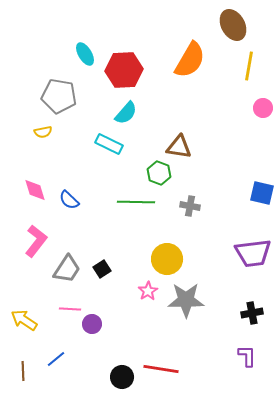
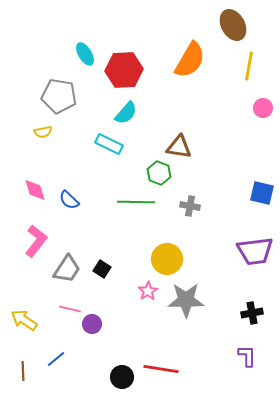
purple trapezoid: moved 2 px right, 2 px up
black square: rotated 24 degrees counterclockwise
pink line: rotated 10 degrees clockwise
